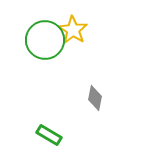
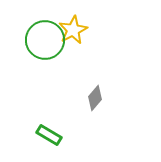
yellow star: rotated 12 degrees clockwise
gray diamond: rotated 30 degrees clockwise
